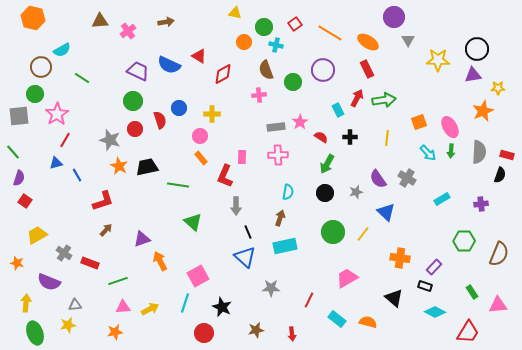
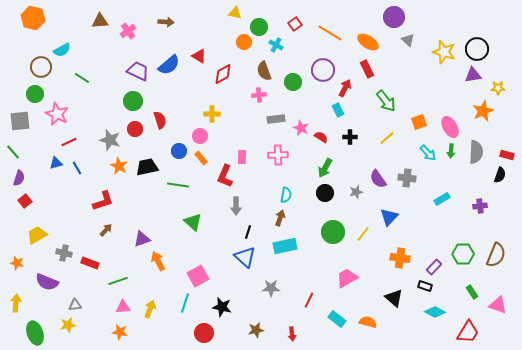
brown arrow at (166, 22): rotated 14 degrees clockwise
green circle at (264, 27): moved 5 px left
gray triangle at (408, 40): rotated 16 degrees counterclockwise
cyan cross at (276, 45): rotated 16 degrees clockwise
yellow star at (438, 60): moved 6 px right, 8 px up; rotated 15 degrees clockwise
blue semicircle at (169, 65): rotated 65 degrees counterclockwise
brown semicircle at (266, 70): moved 2 px left, 1 px down
red arrow at (357, 98): moved 12 px left, 10 px up
green arrow at (384, 100): moved 2 px right, 1 px down; rotated 60 degrees clockwise
blue circle at (179, 108): moved 43 px down
pink star at (57, 114): rotated 15 degrees counterclockwise
gray square at (19, 116): moved 1 px right, 5 px down
pink star at (300, 122): moved 1 px right, 6 px down; rotated 14 degrees counterclockwise
gray rectangle at (276, 127): moved 8 px up
yellow line at (387, 138): rotated 42 degrees clockwise
red line at (65, 140): moved 4 px right, 2 px down; rotated 35 degrees clockwise
gray semicircle at (479, 152): moved 3 px left
green arrow at (327, 164): moved 2 px left, 4 px down
blue line at (77, 175): moved 7 px up
gray cross at (407, 178): rotated 24 degrees counterclockwise
cyan semicircle at (288, 192): moved 2 px left, 3 px down
red square at (25, 201): rotated 16 degrees clockwise
purple cross at (481, 204): moved 1 px left, 2 px down
blue triangle at (386, 212): moved 3 px right, 5 px down; rotated 30 degrees clockwise
black line at (248, 232): rotated 40 degrees clockwise
green hexagon at (464, 241): moved 1 px left, 13 px down
gray cross at (64, 253): rotated 21 degrees counterclockwise
brown semicircle at (499, 254): moved 3 px left, 1 px down
orange arrow at (160, 261): moved 2 px left
purple semicircle at (49, 282): moved 2 px left
yellow arrow at (26, 303): moved 10 px left
pink triangle at (498, 305): rotated 24 degrees clockwise
black star at (222, 307): rotated 12 degrees counterclockwise
yellow arrow at (150, 309): rotated 42 degrees counterclockwise
orange star at (115, 332): moved 5 px right; rotated 21 degrees clockwise
